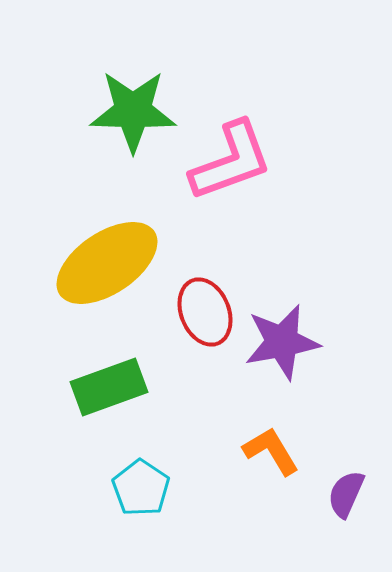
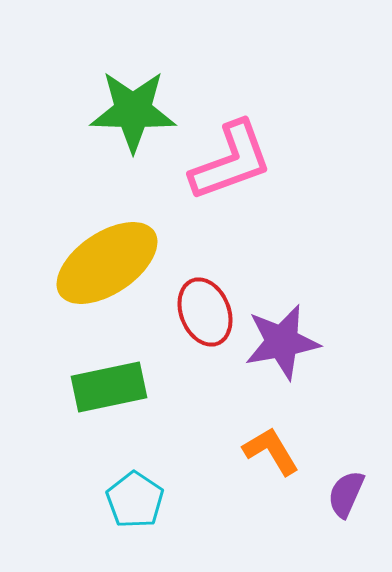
green rectangle: rotated 8 degrees clockwise
cyan pentagon: moved 6 px left, 12 px down
